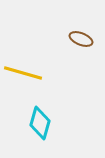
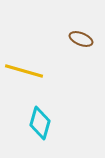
yellow line: moved 1 px right, 2 px up
